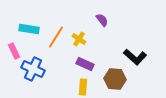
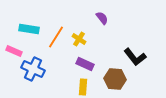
purple semicircle: moved 2 px up
pink rectangle: rotated 42 degrees counterclockwise
black L-shape: rotated 10 degrees clockwise
